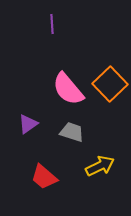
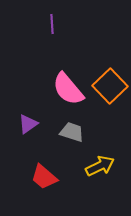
orange square: moved 2 px down
